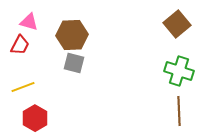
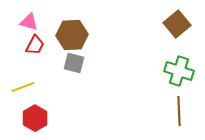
red trapezoid: moved 15 px right
